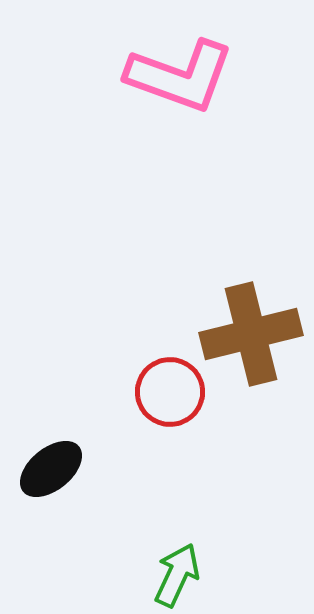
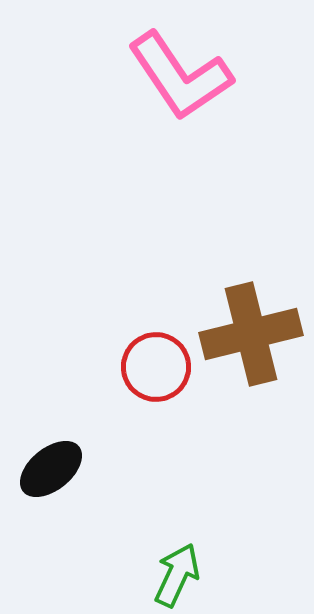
pink L-shape: rotated 36 degrees clockwise
red circle: moved 14 px left, 25 px up
